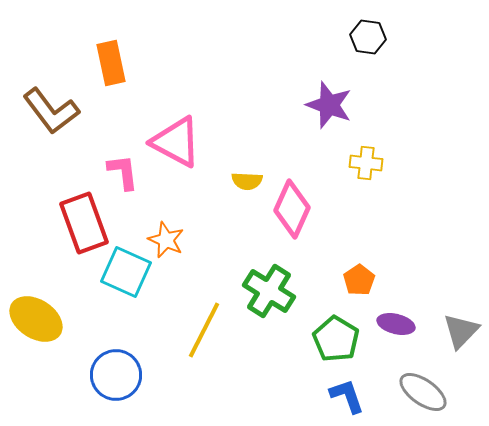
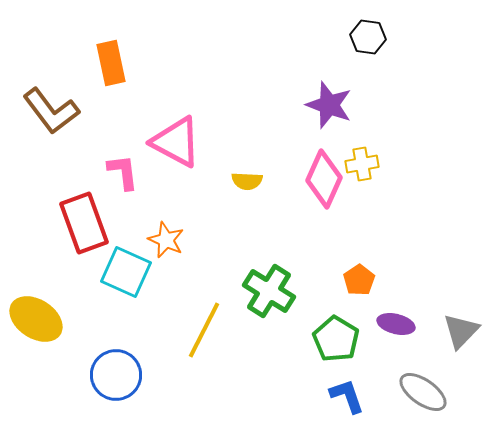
yellow cross: moved 4 px left, 1 px down; rotated 16 degrees counterclockwise
pink diamond: moved 32 px right, 30 px up
